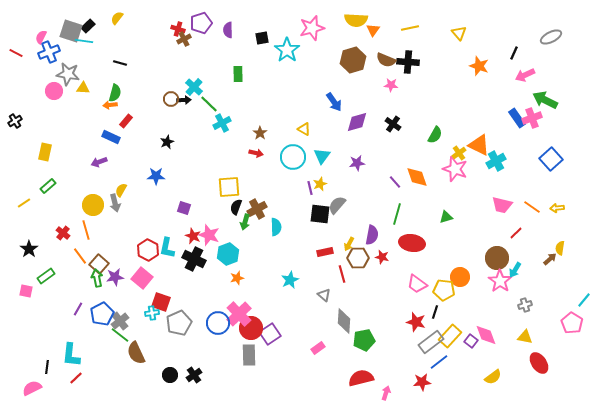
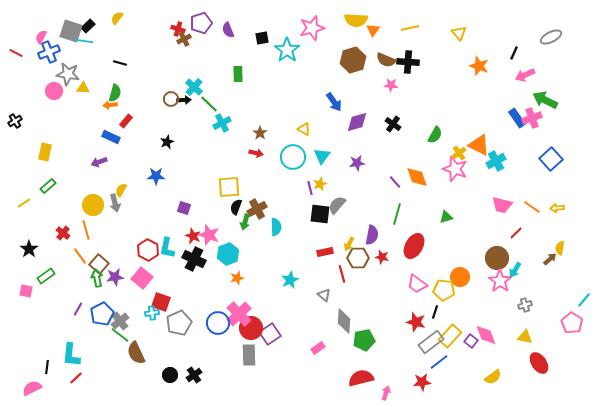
purple semicircle at (228, 30): rotated 21 degrees counterclockwise
red ellipse at (412, 243): moved 2 px right, 3 px down; rotated 70 degrees counterclockwise
